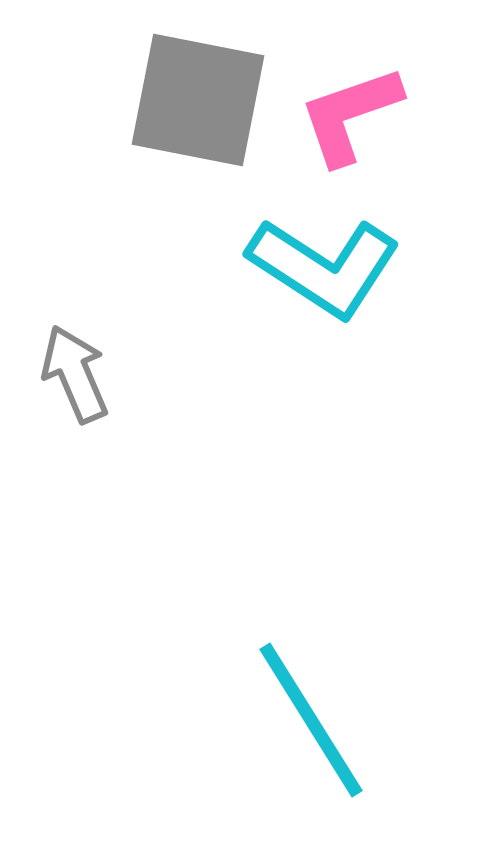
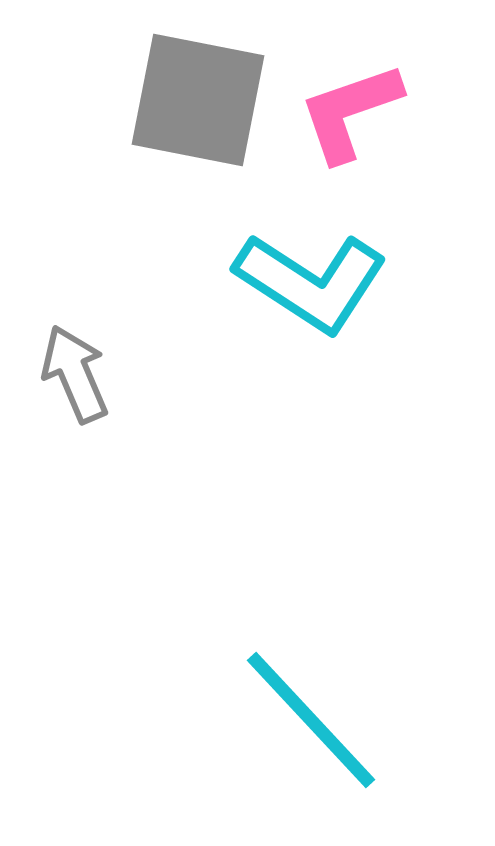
pink L-shape: moved 3 px up
cyan L-shape: moved 13 px left, 15 px down
cyan line: rotated 11 degrees counterclockwise
